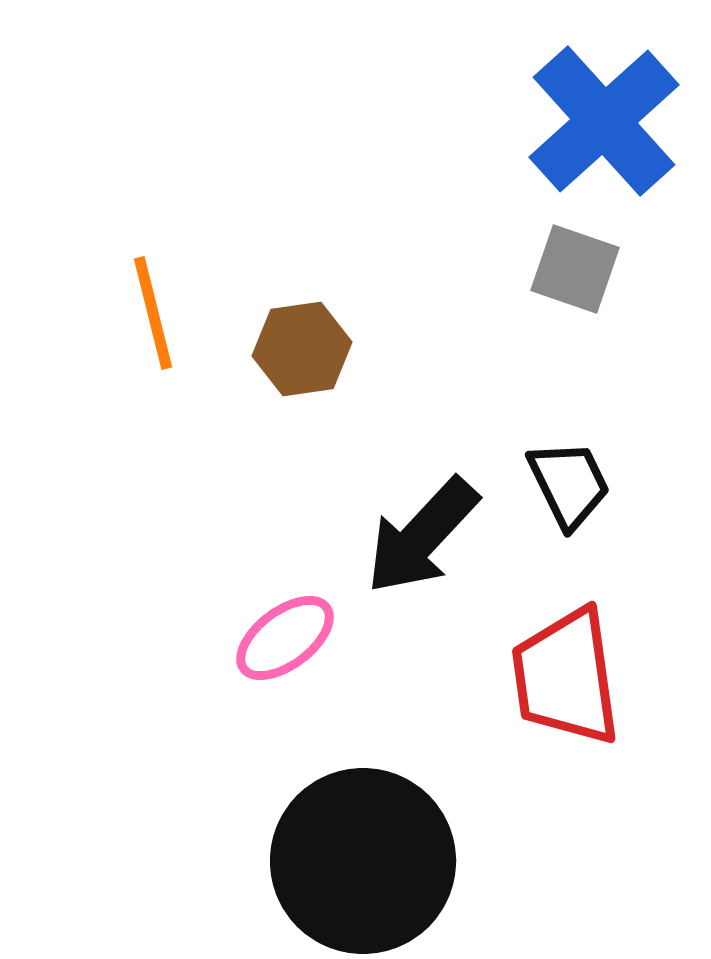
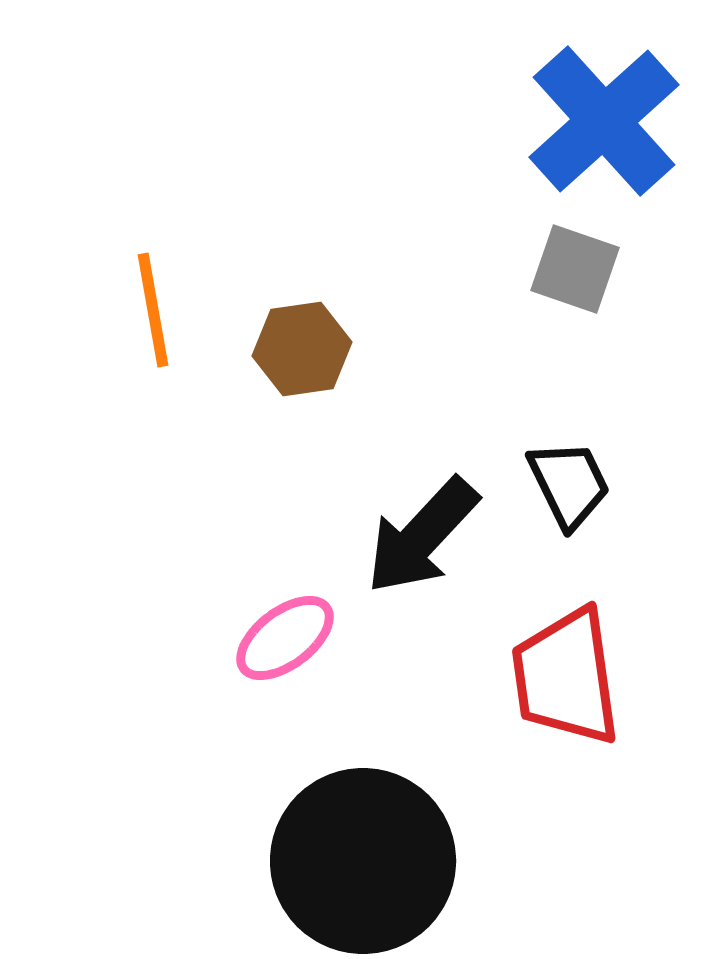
orange line: moved 3 px up; rotated 4 degrees clockwise
